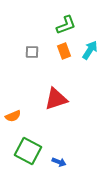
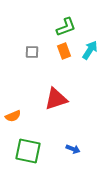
green L-shape: moved 2 px down
green square: rotated 16 degrees counterclockwise
blue arrow: moved 14 px right, 13 px up
